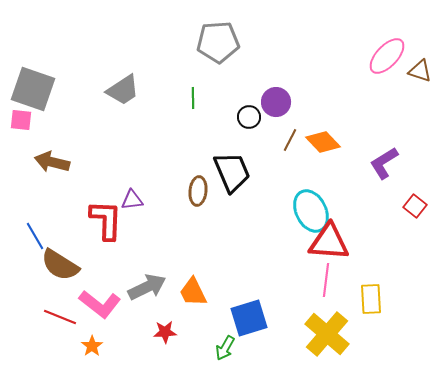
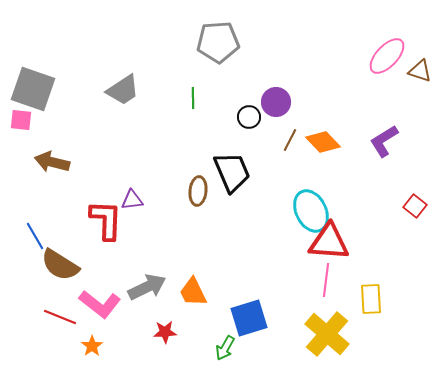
purple L-shape: moved 22 px up
